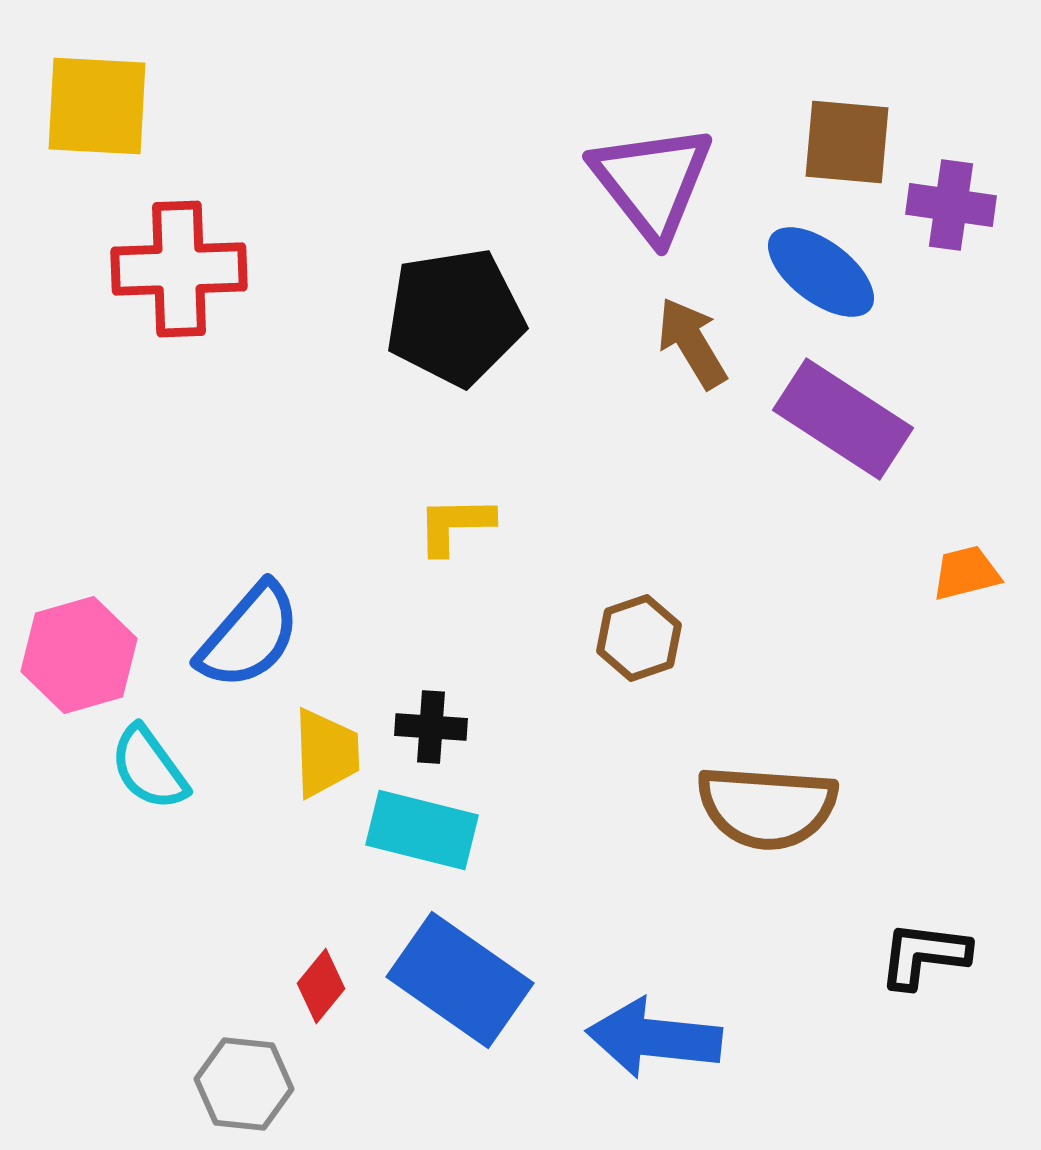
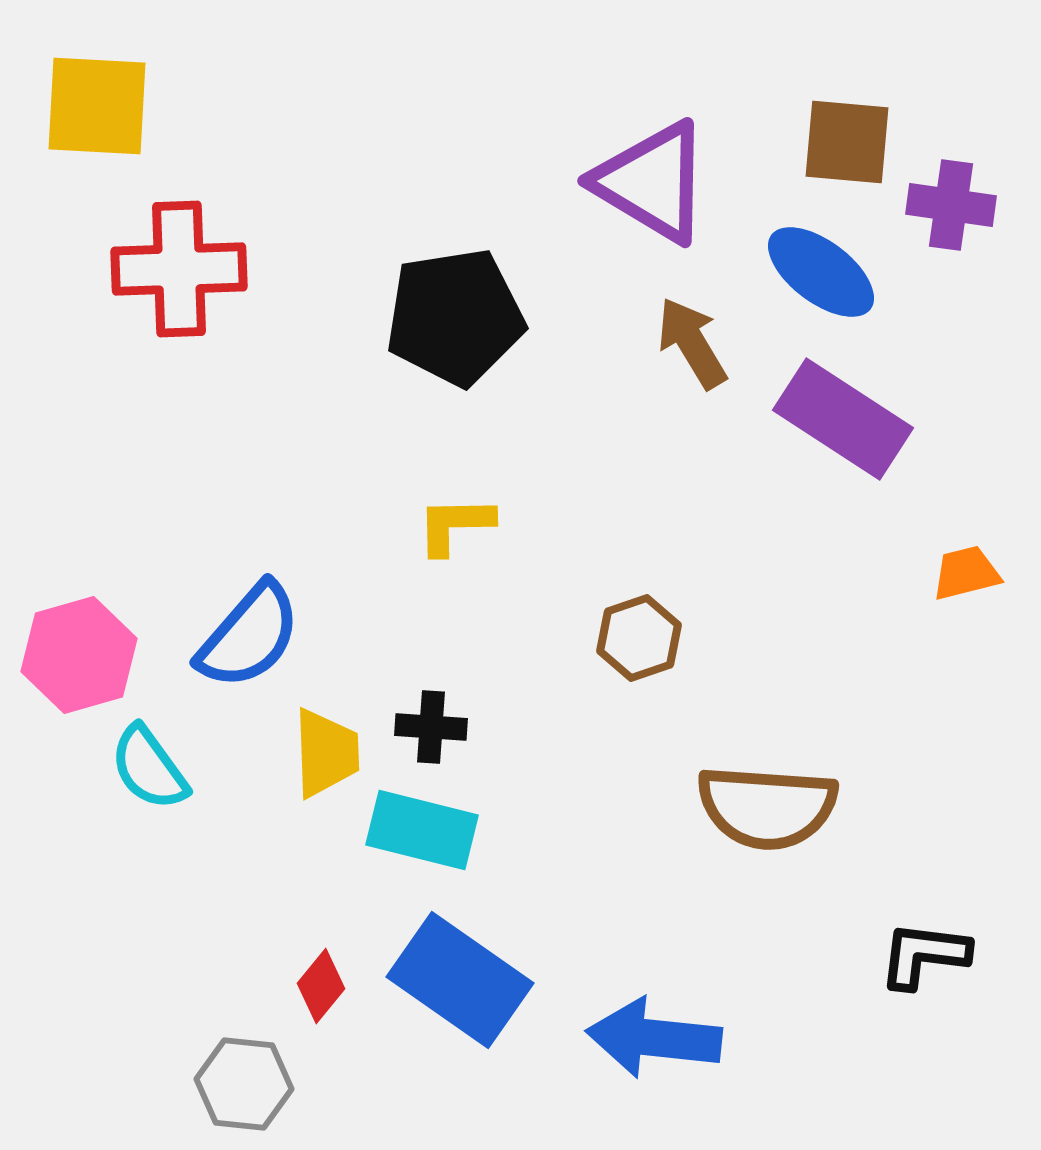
purple triangle: rotated 21 degrees counterclockwise
